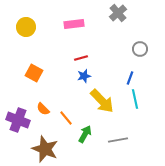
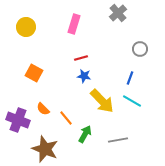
pink rectangle: rotated 66 degrees counterclockwise
blue star: rotated 24 degrees clockwise
cyan line: moved 3 px left, 2 px down; rotated 48 degrees counterclockwise
